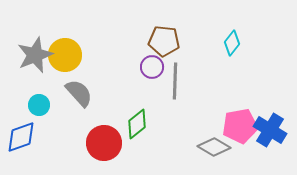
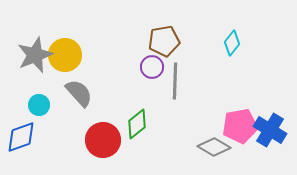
brown pentagon: rotated 16 degrees counterclockwise
red circle: moved 1 px left, 3 px up
